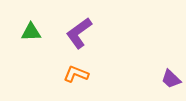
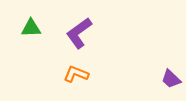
green triangle: moved 4 px up
